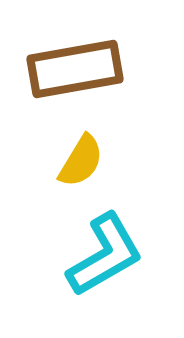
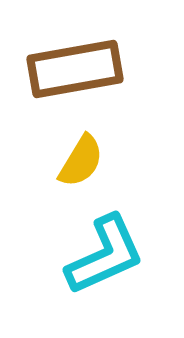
cyan L-shape: rotated 6 degrees clockwise
